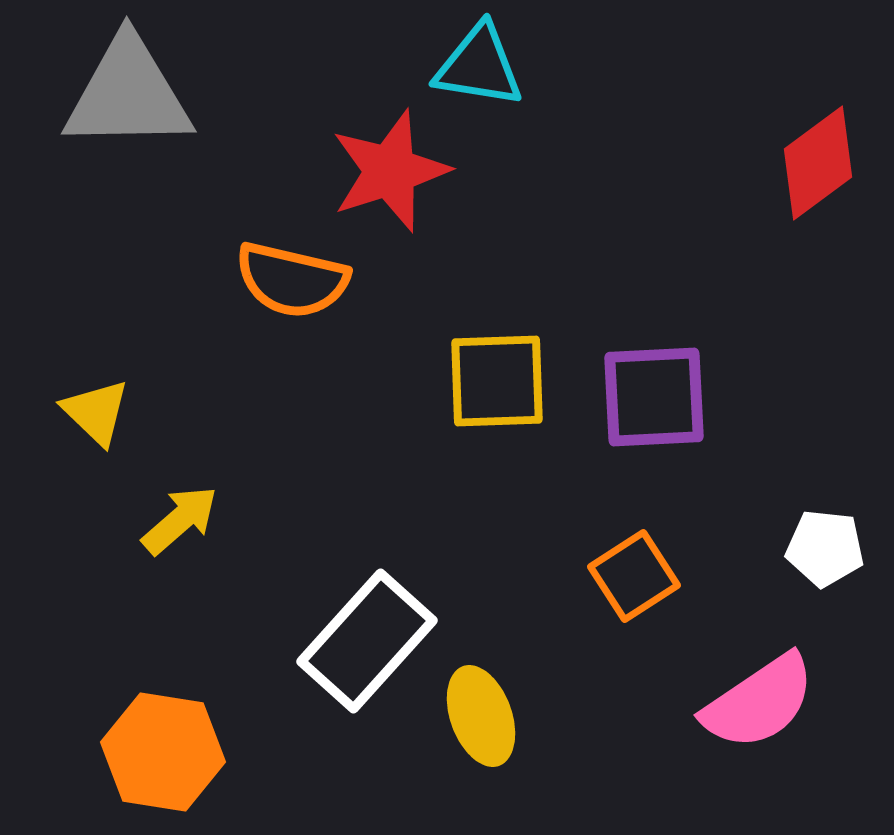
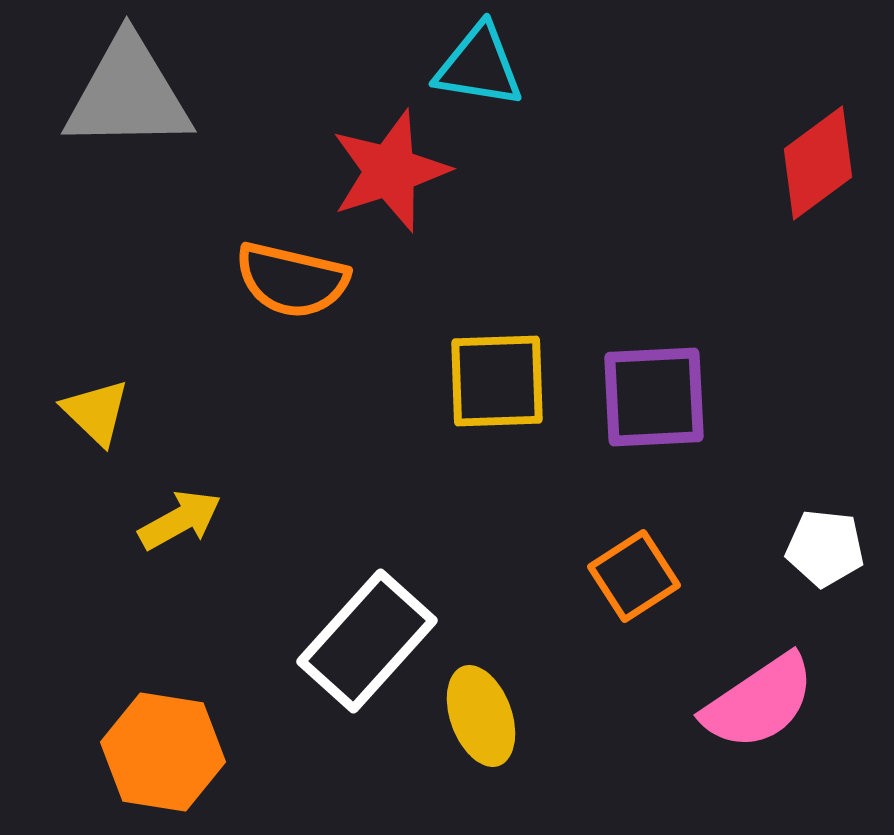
yellow arrow: rotated 12 degrees clockwise
